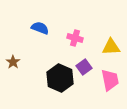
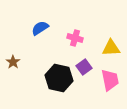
blue semicircle: rotated 54 degrees counterclockwise
yellow triangle: moved 1 px down
black hexagon: moved 1 px left; rotated 12 degrees counterclockwise
